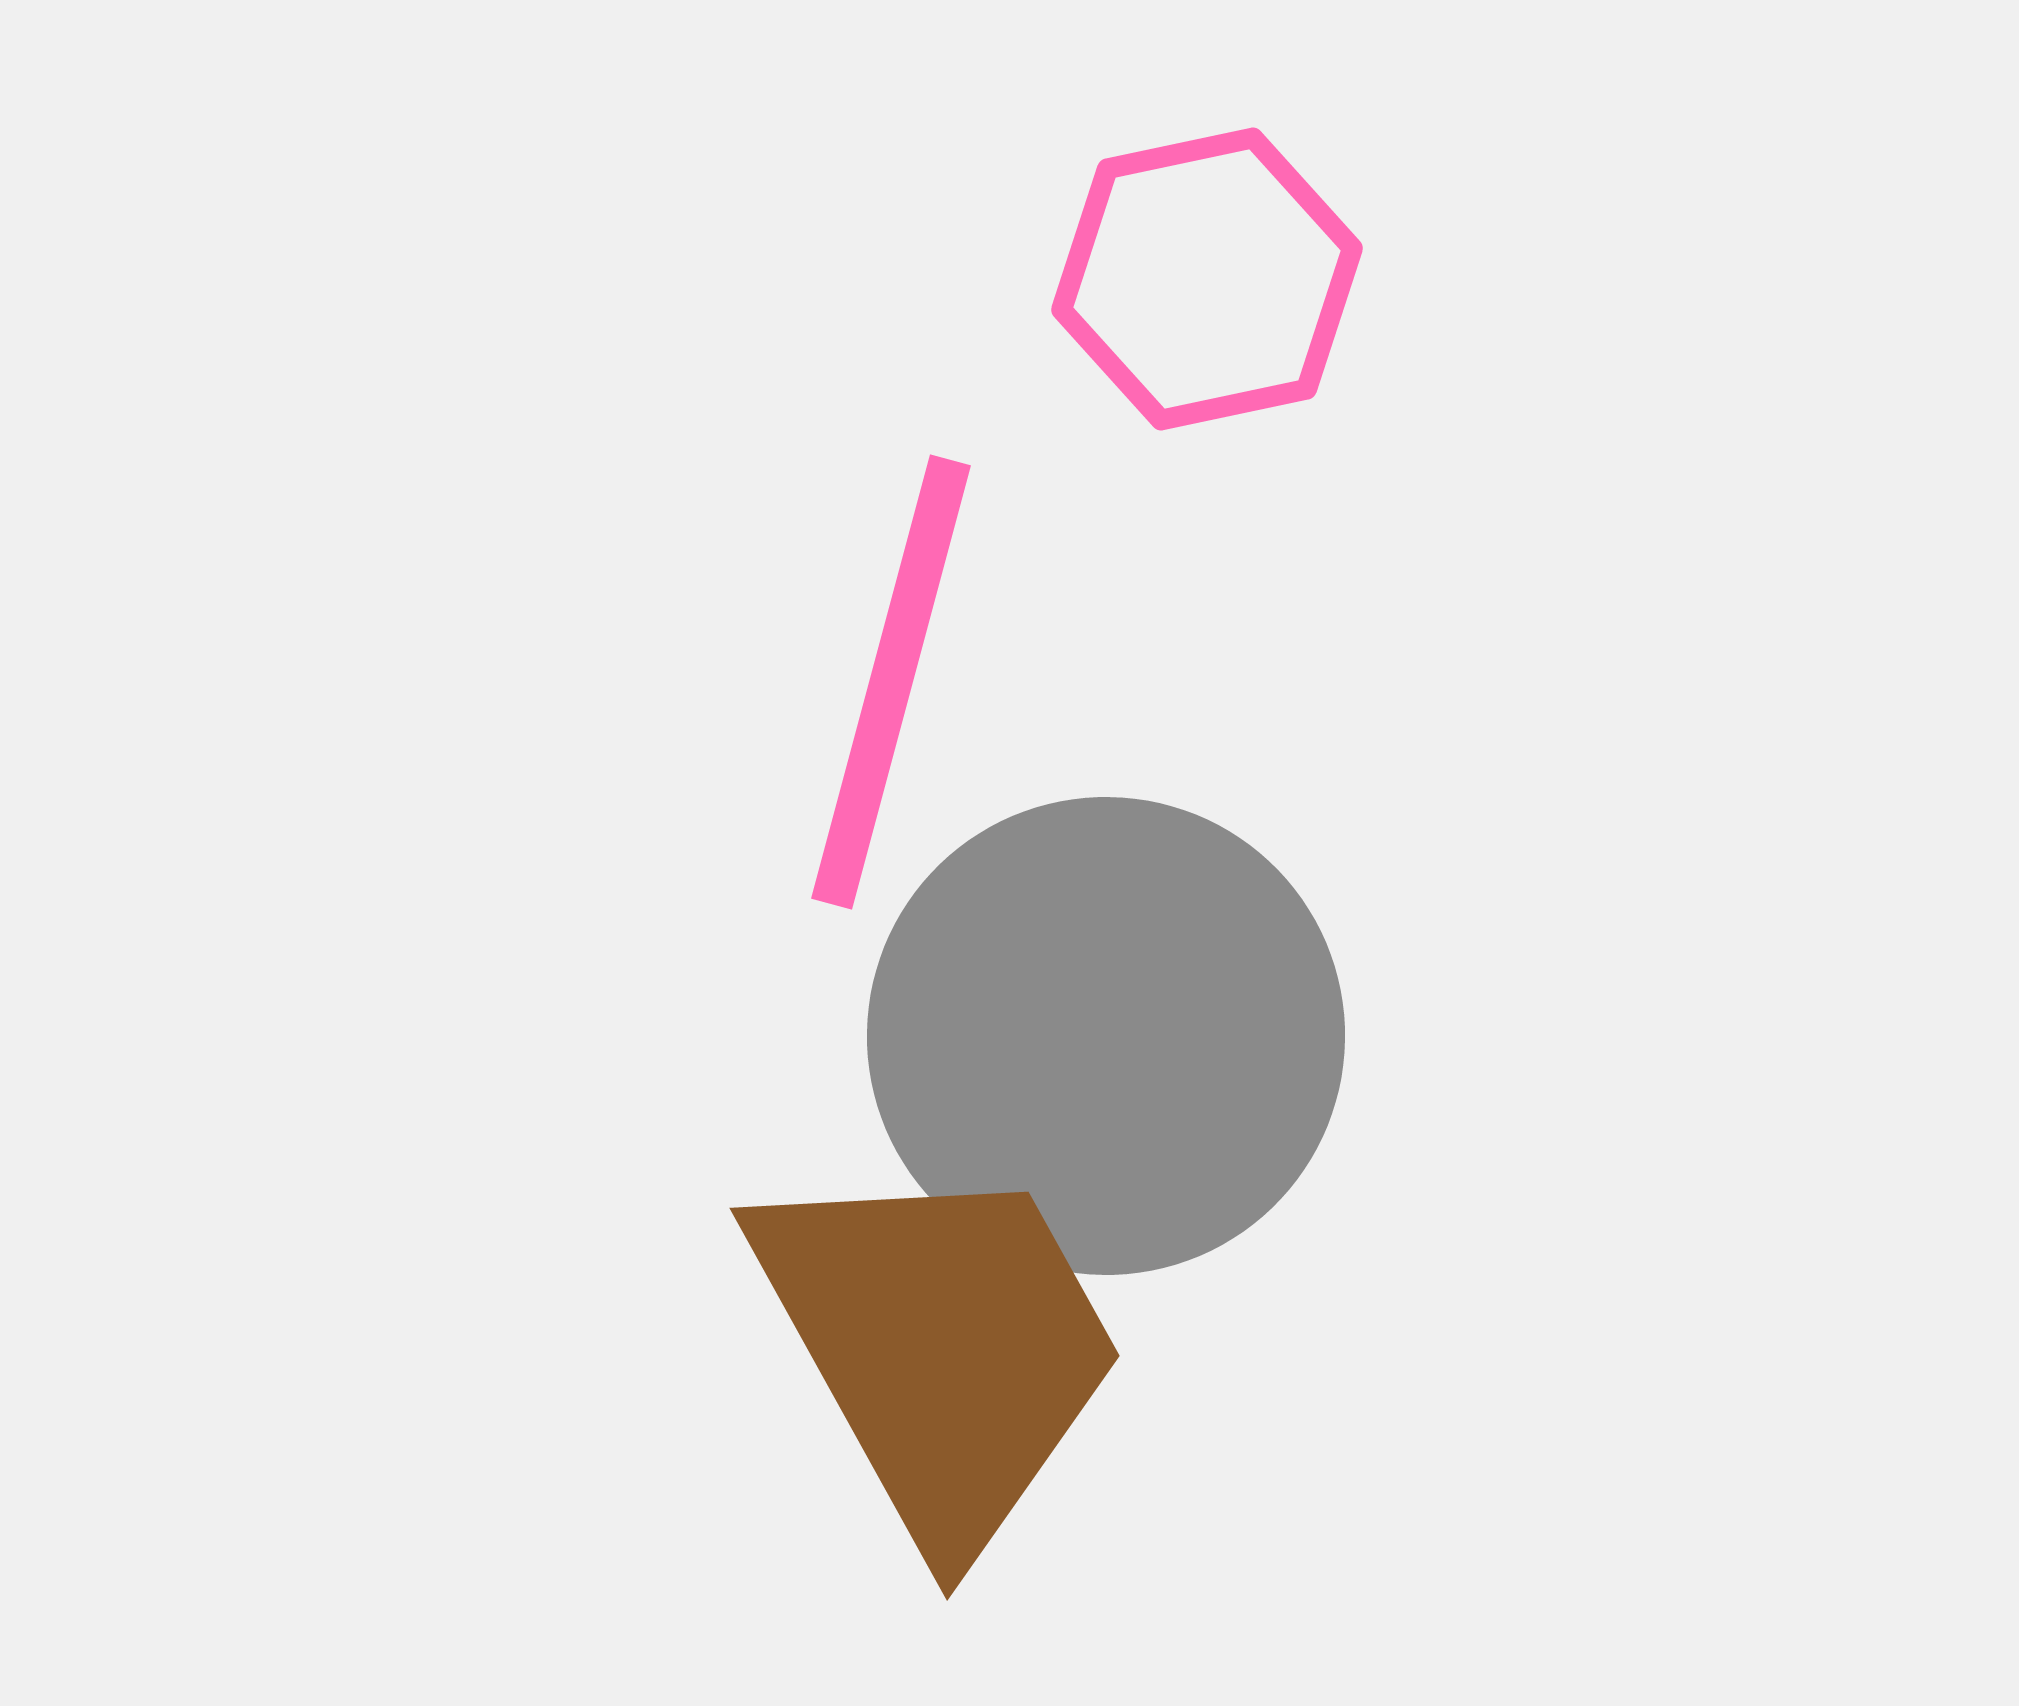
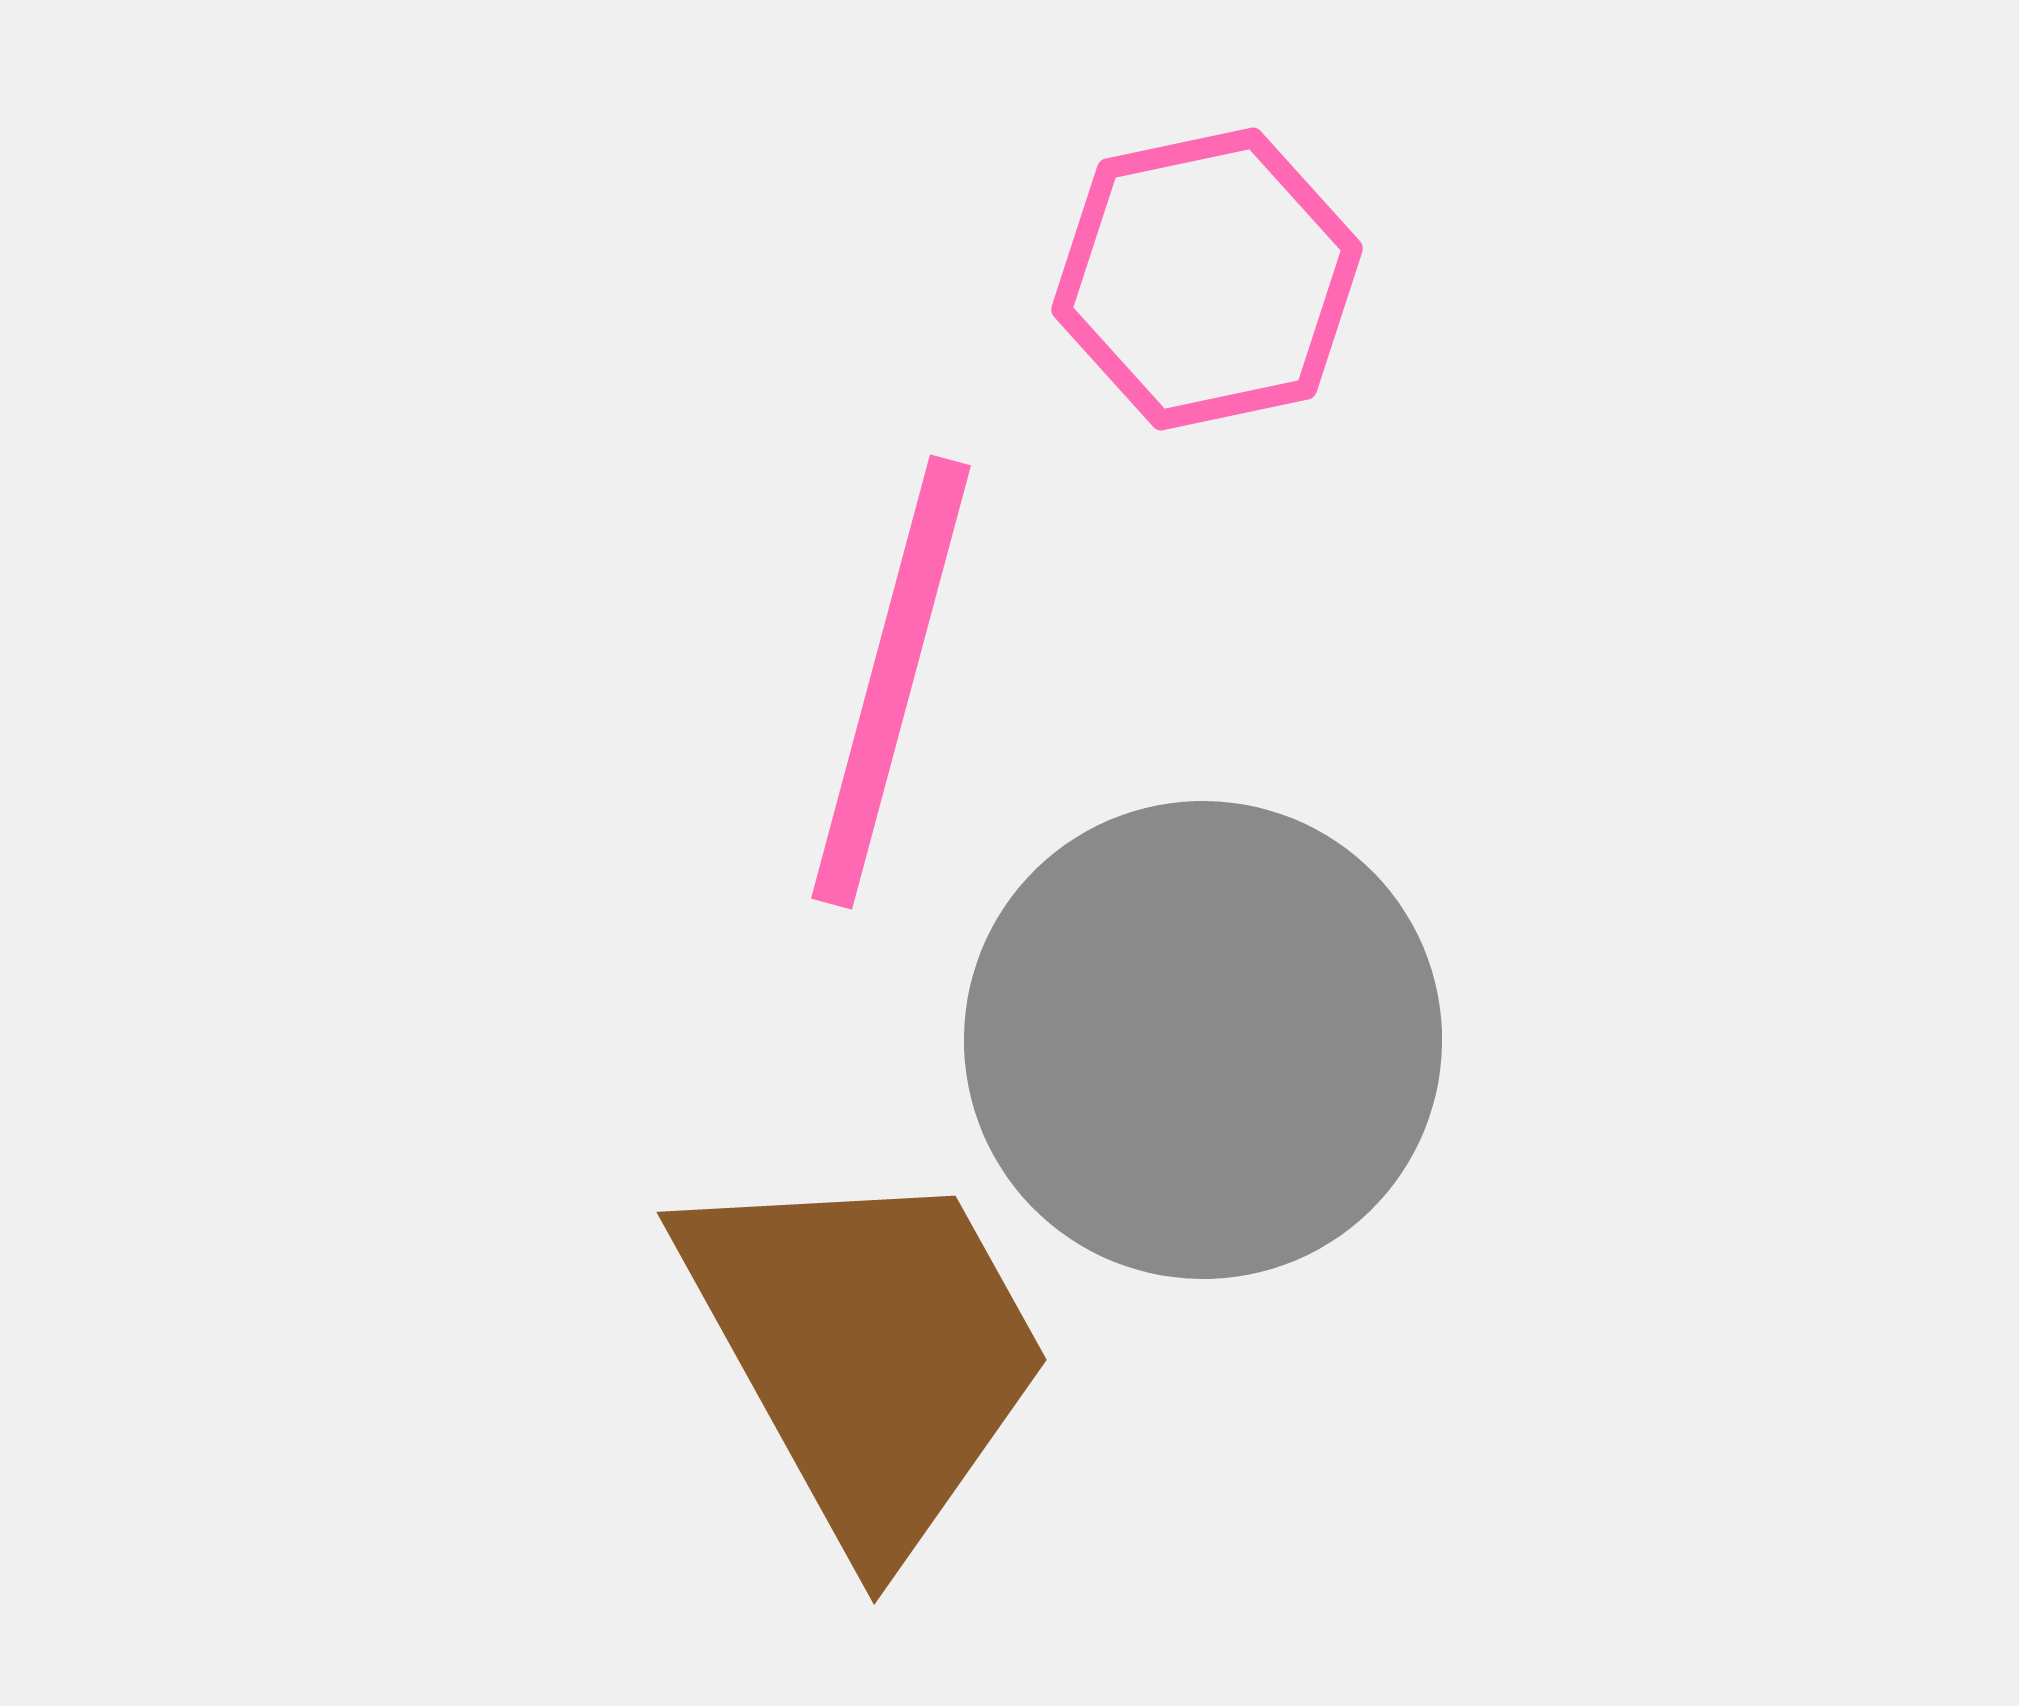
gray circle: moved 97 px right, 4 px down
brown trapezoid: moved 73 px left, 4 px down
